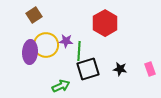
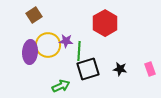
yellow circle: moved 2 px right
